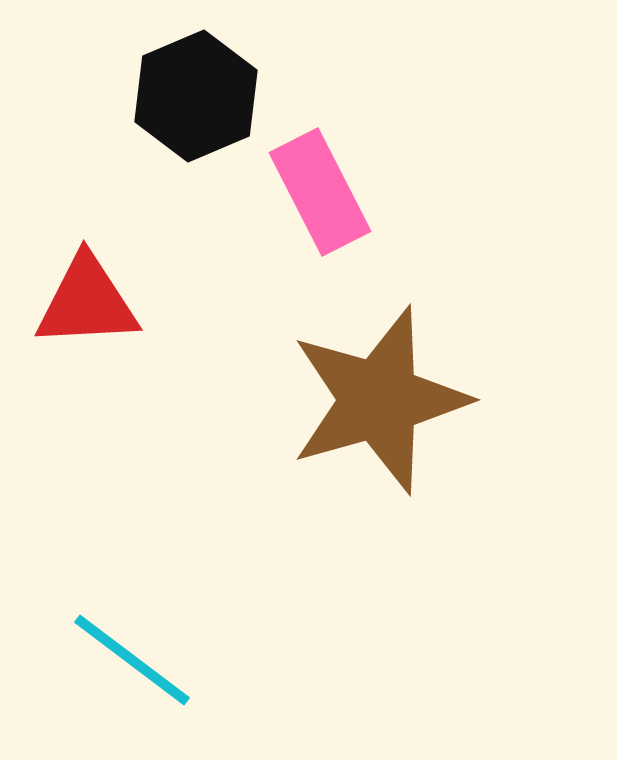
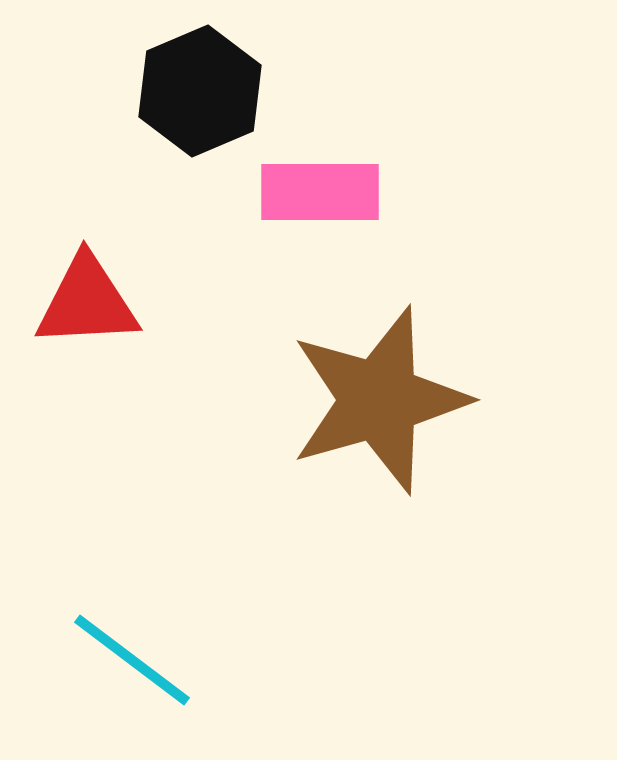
black hexagon: moved 4 px right, 5 px up
pink rectangle: rotated 63 degrees counterclockwise
